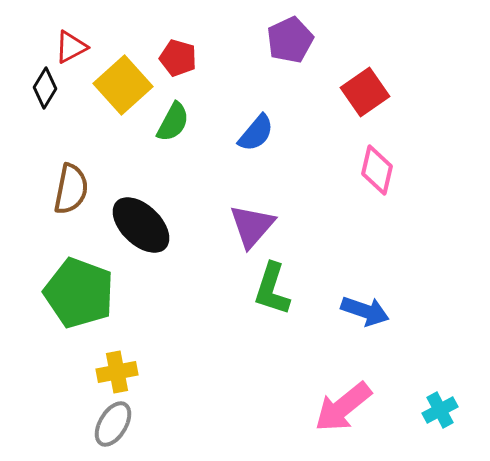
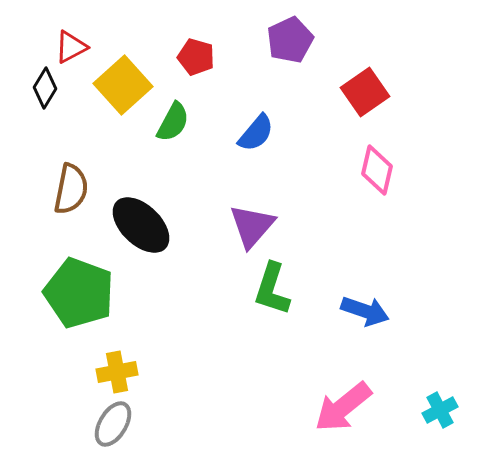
red pentagon: moved 18 px right, 1 px up
